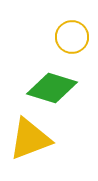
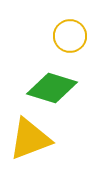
yellow circle: moved 2 px left, 1 px up
